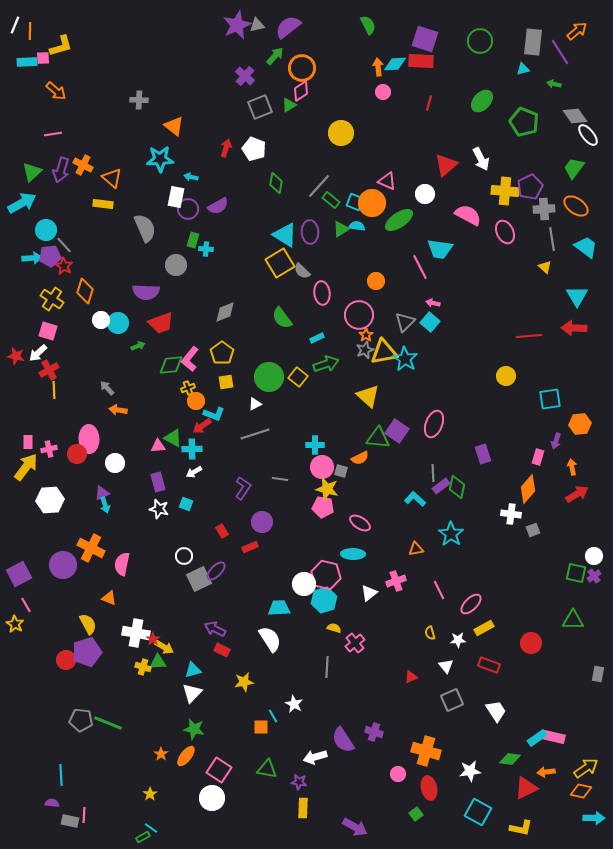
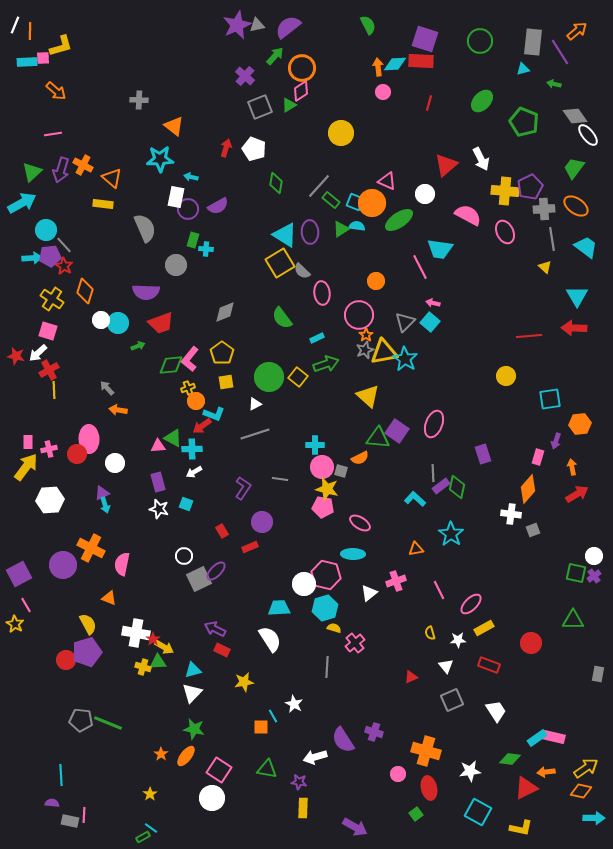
cyan hexagon at (324, 600): moved 1 px right, 8 px down
